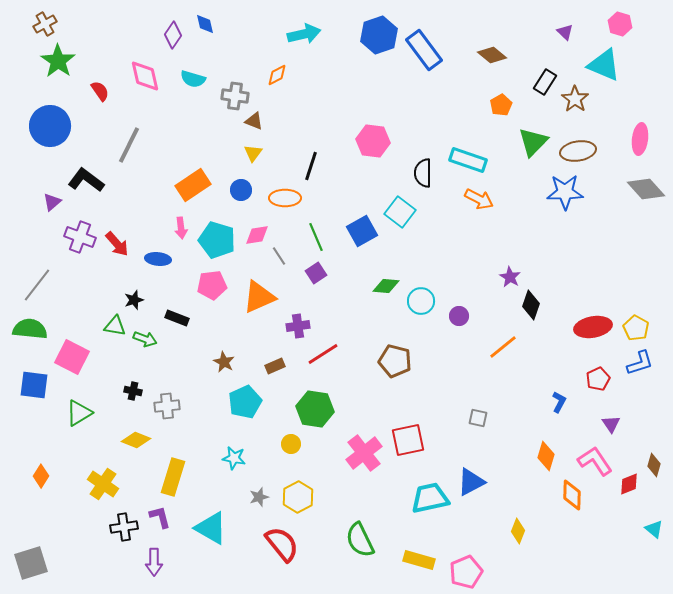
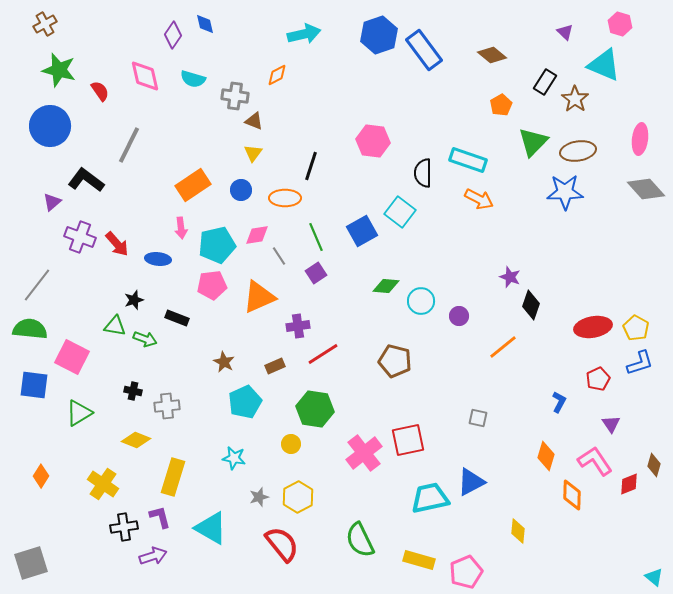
green star at (58, 61): moved 1 px right, 9 px down; rotated 20 degrees counterclockwise
cyan pentagon at (217, 240): moved 5 px down; rotated 30 degrees counterclockwise
purple star at (510, 277): rotated 10 degrees counterclockwise
cyan triangle at (654, 529): moved 48 px down
yellow diamond at (518, 531): rotated 15 degrees counterclockwise
purple arrow at (154, 562): moved 1 px left, 6 px up; rotated 108 degrees counterclockwise
